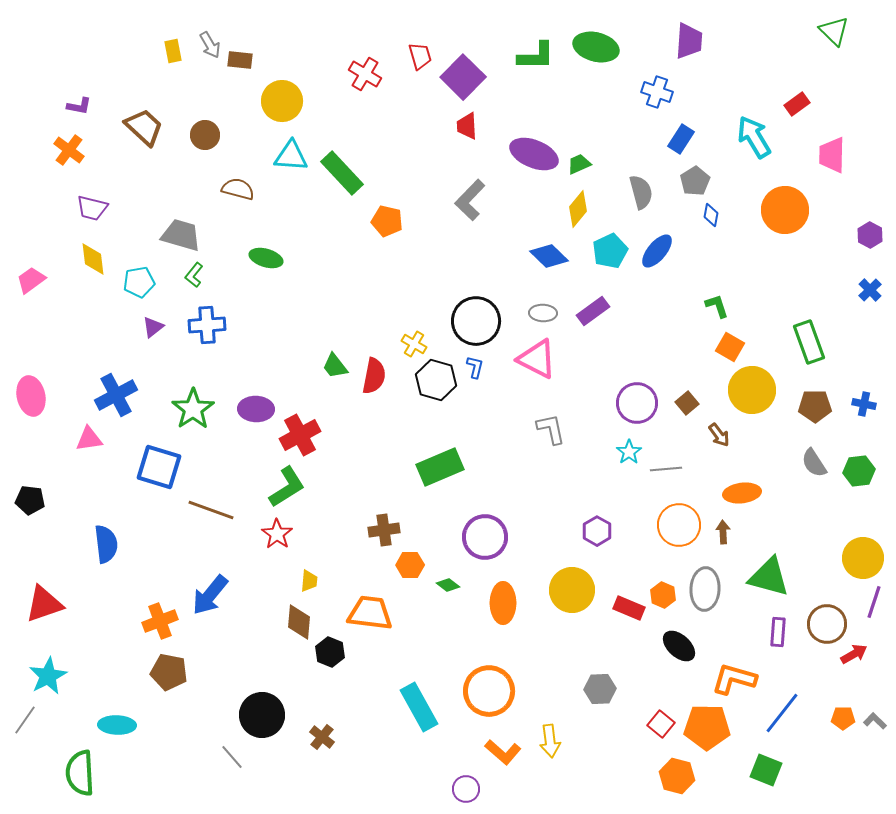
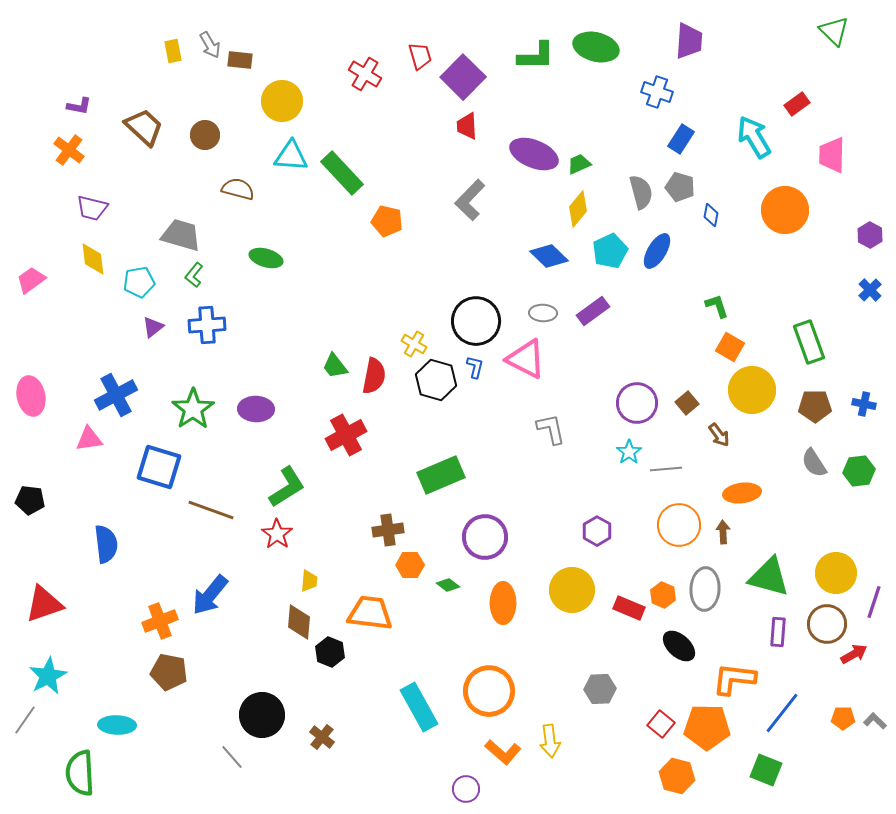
gray pentagon at (695, 181): moved 15 px left, 6 px down; rotated 24 degrees counterclockwise
blue ellipse at (657, 251): rotated 9 degrees counterclockwise
pink triangle at (537, 359): moved 11 px left
red cross at (300, 435): moved 46 px right
green rectangle at (440, 467): moved 1 px right, 8 px down
brown cross at (384, 530): moved 4 px right
yellow circle at (863, 558): moved 27 px left, 15 px down
orange L-shape at (734, 679): rotated 9 degrees counterclockwise
